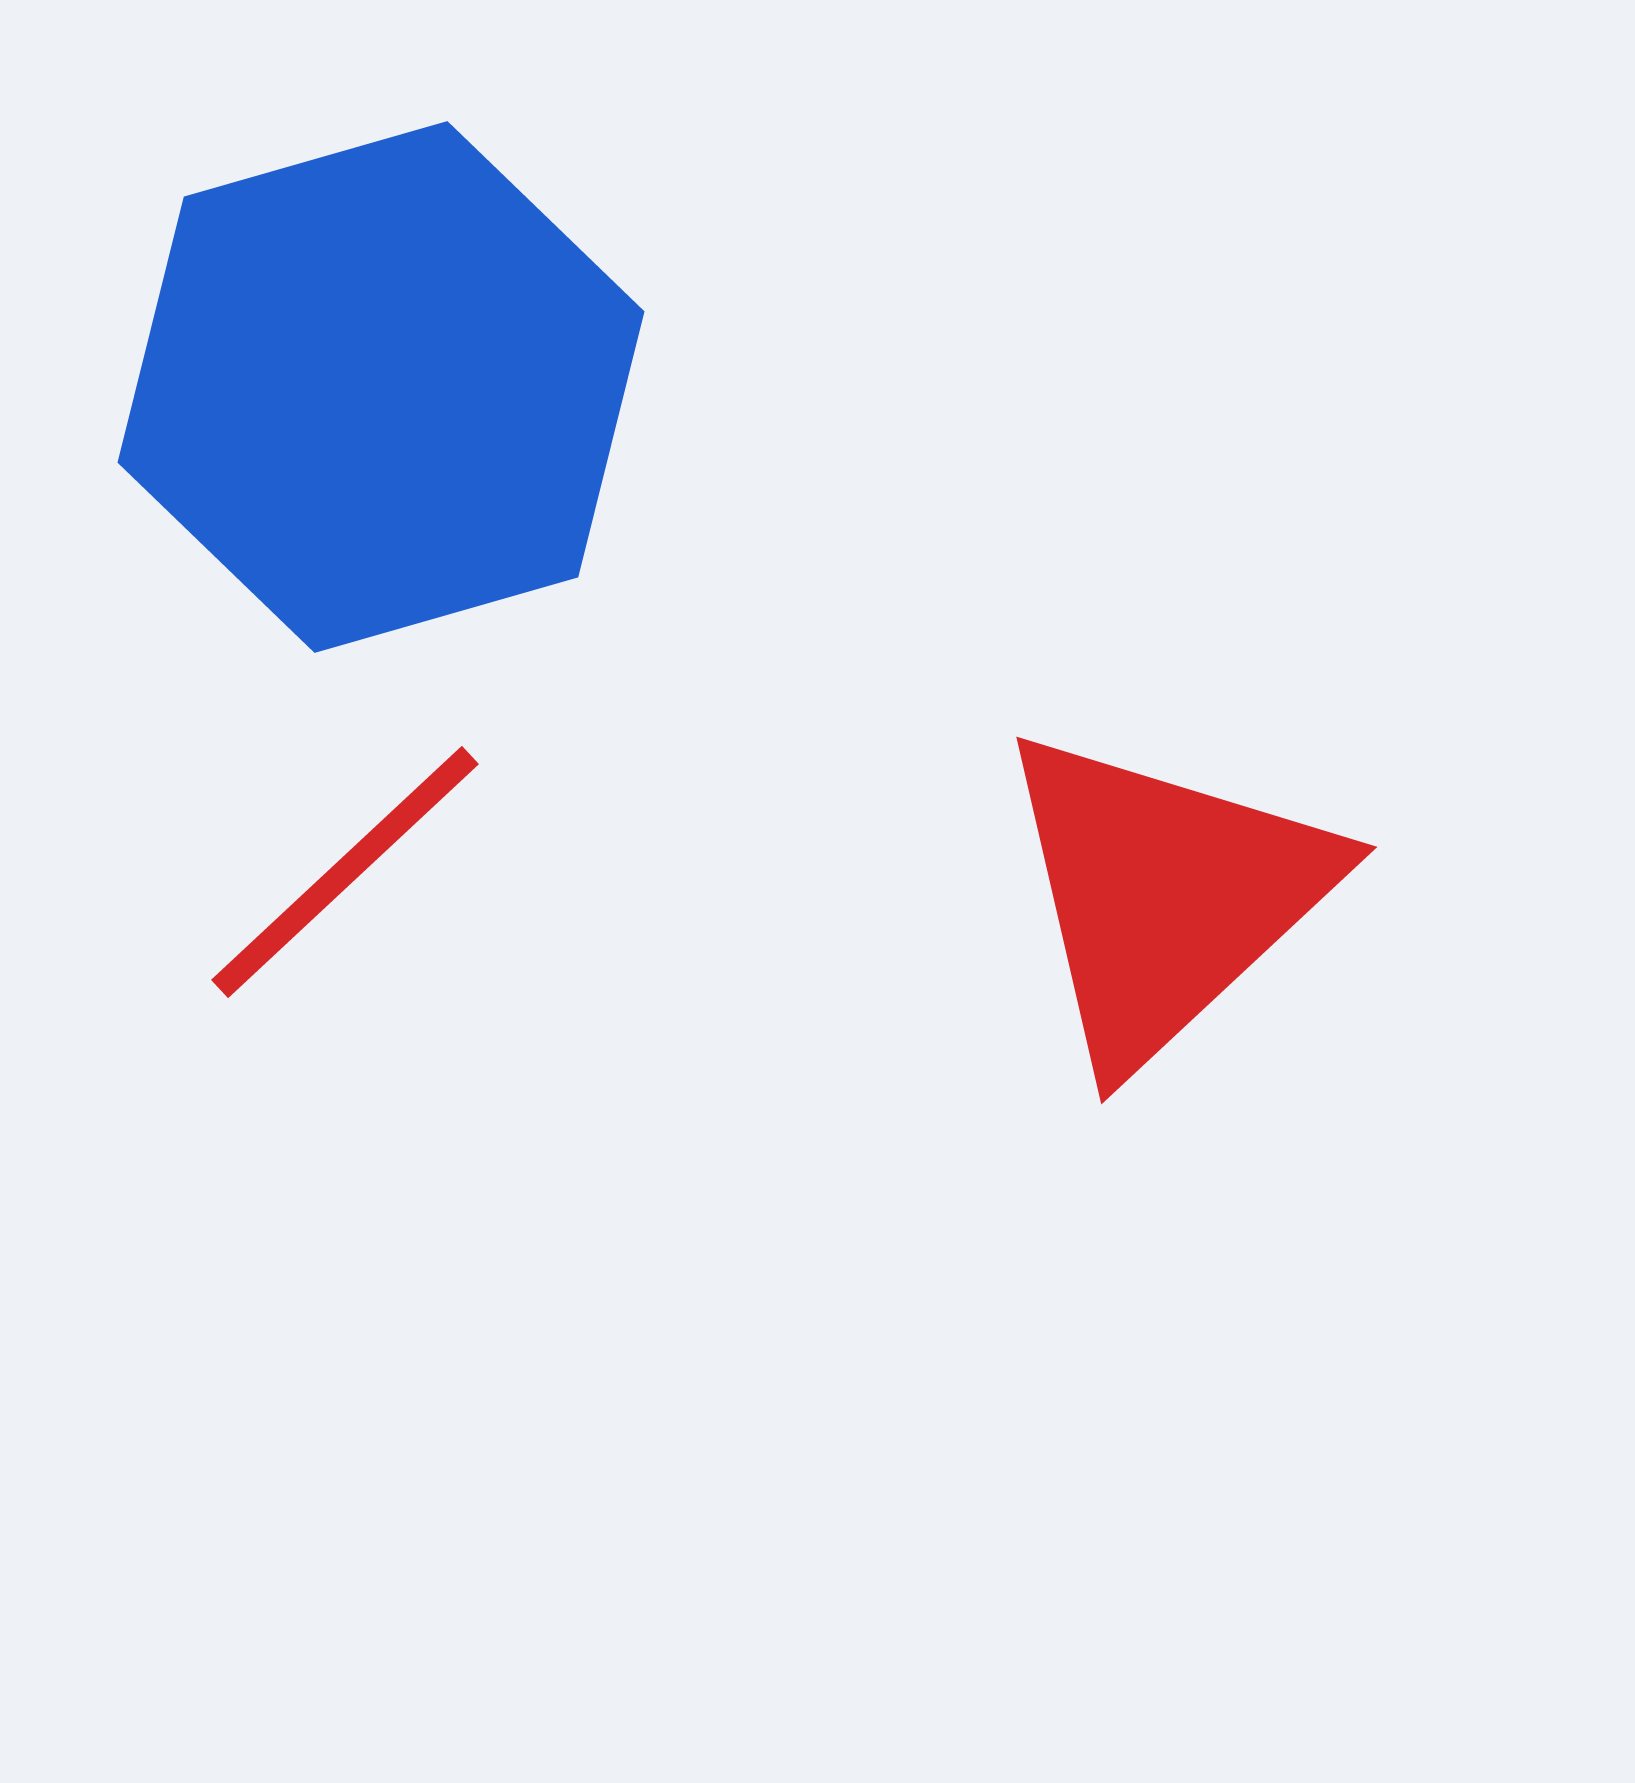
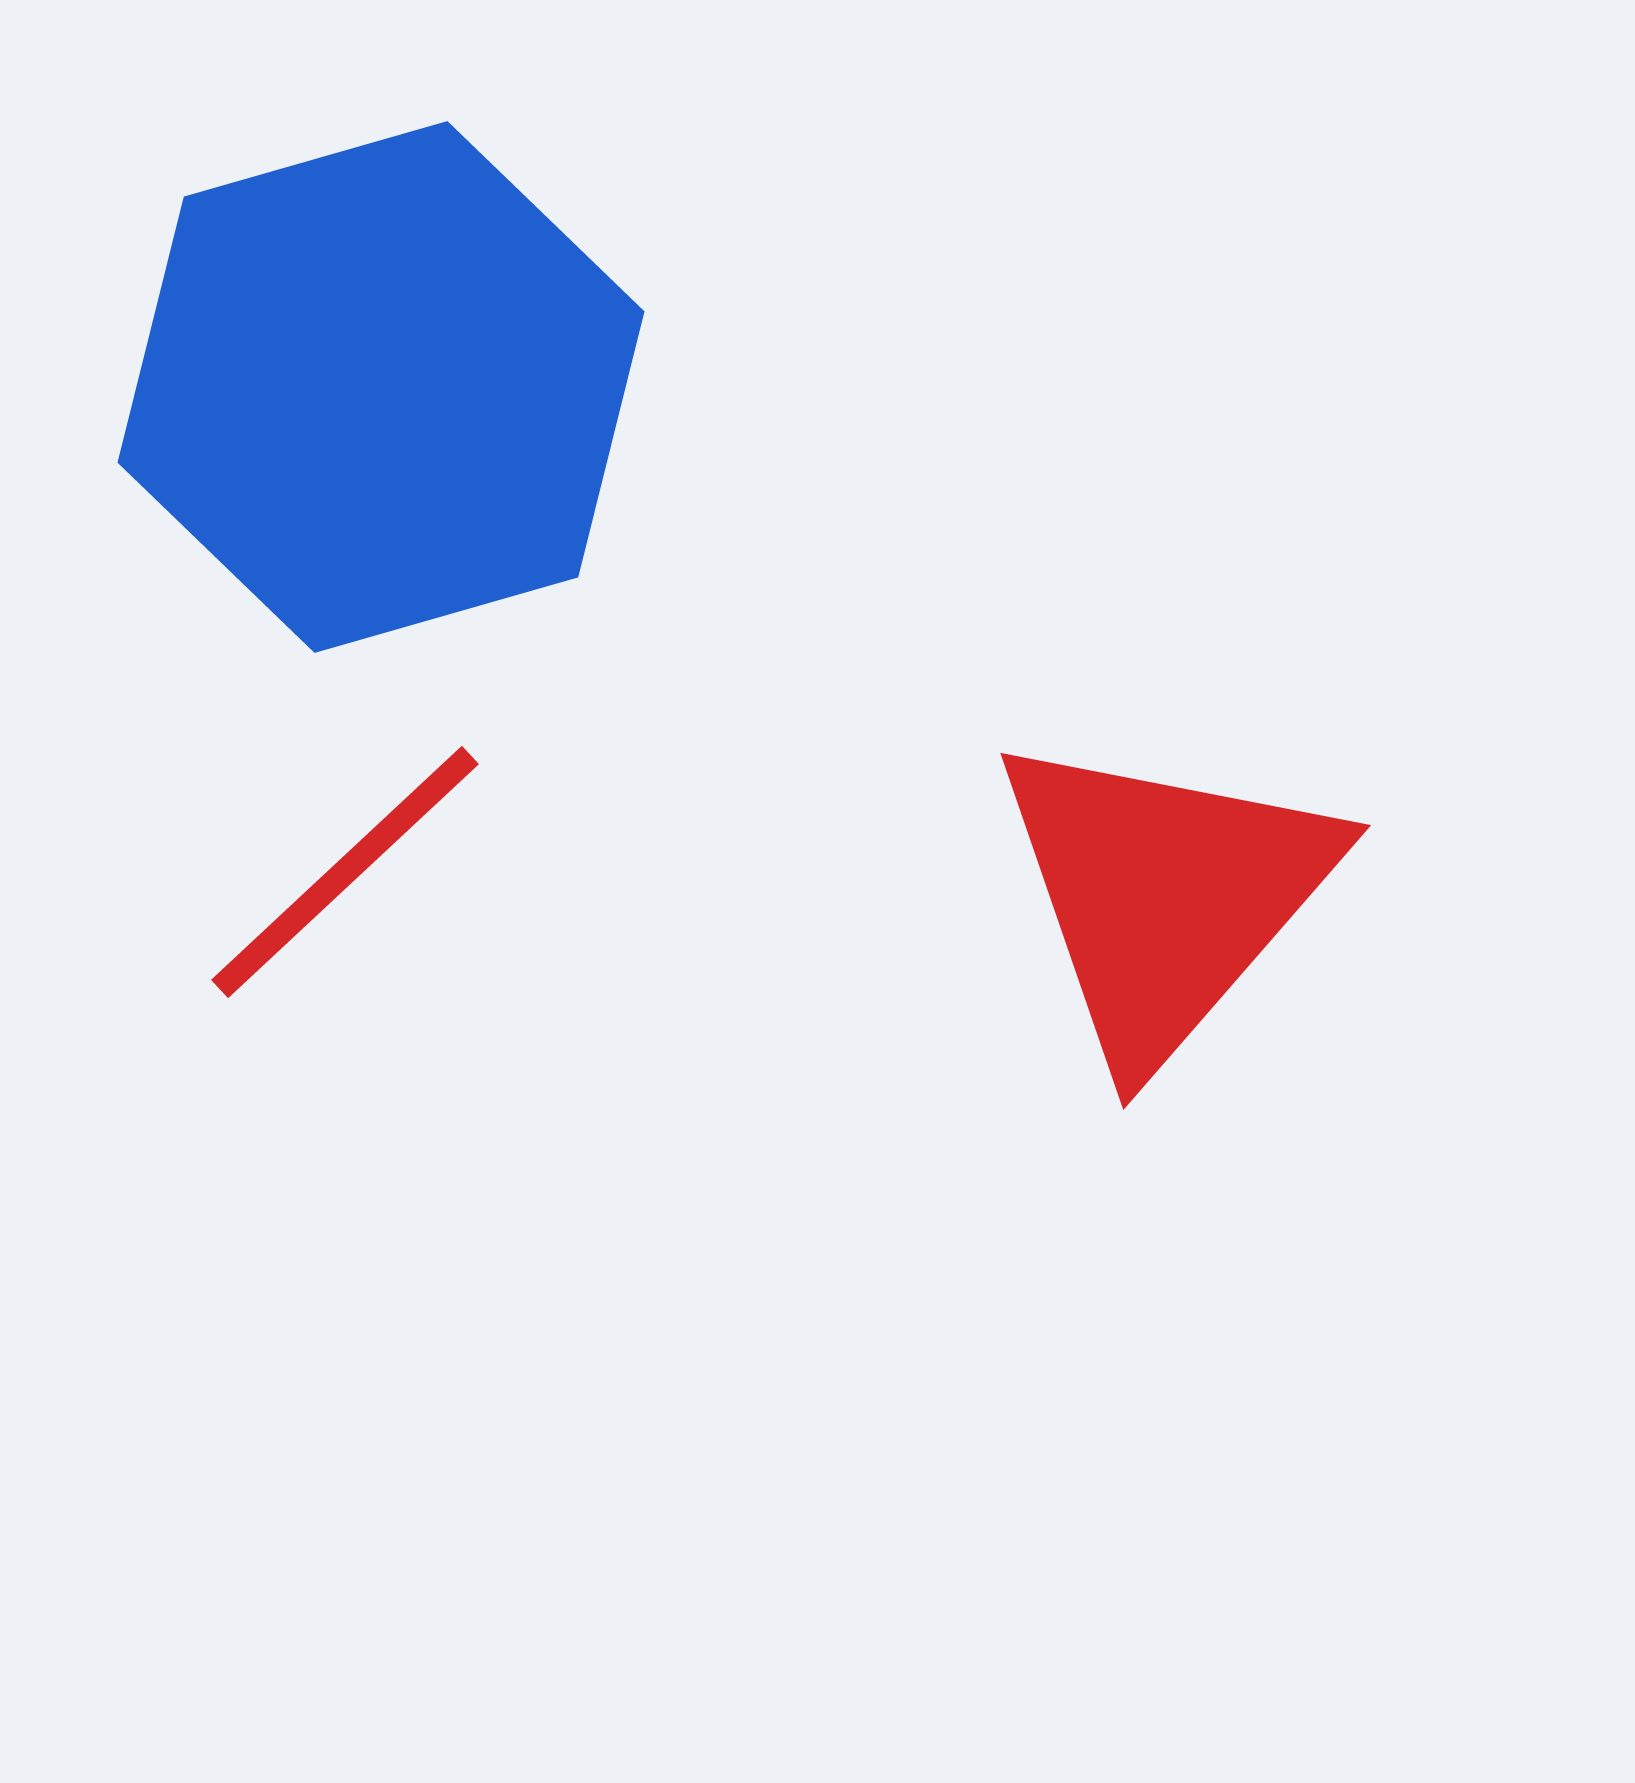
red triangle: rotated 6 degrees counterclockwise
